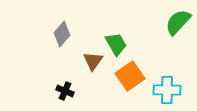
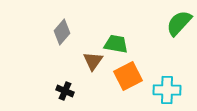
green semicircle: moved 1 px right, 1 px down
gray diamond: moved 2 px up
green trapezoid: rotated 50 degrees counterclockwise
orange square: moved 2 px left; rotated 8 degrees clockwise
